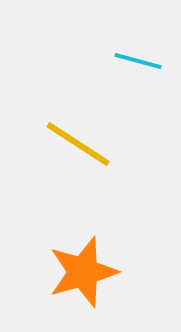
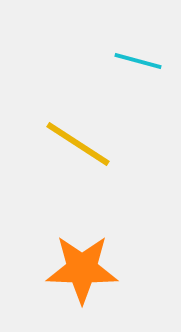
orange star: moved 1 px left, 3 px up; rotated 18 degrees clockwise
